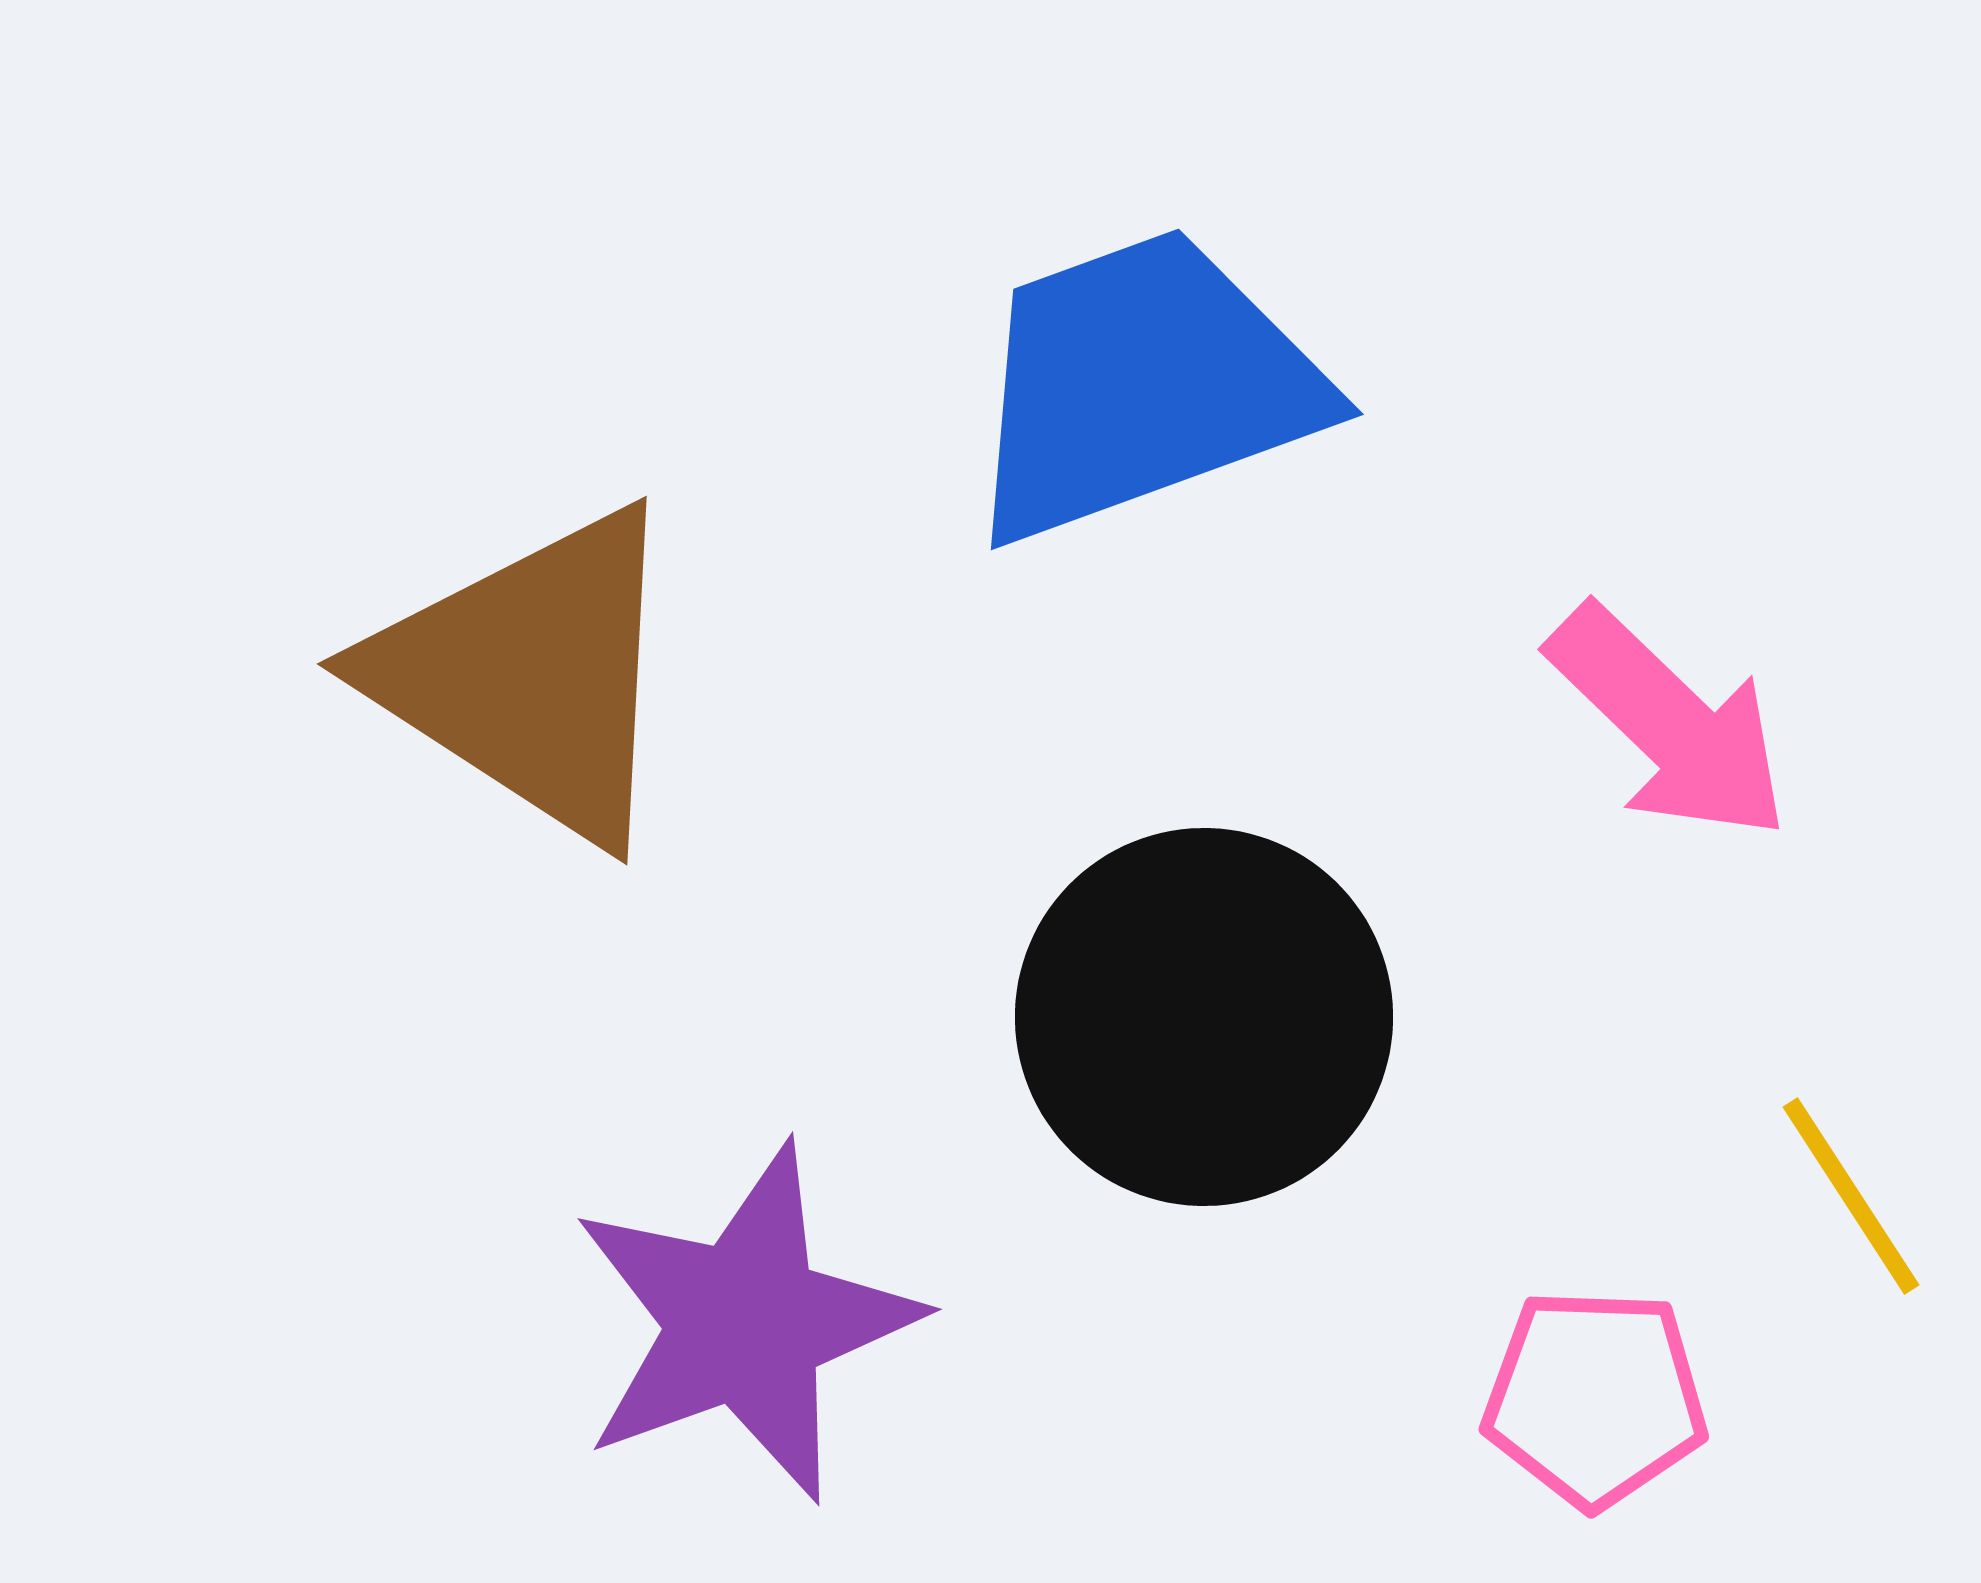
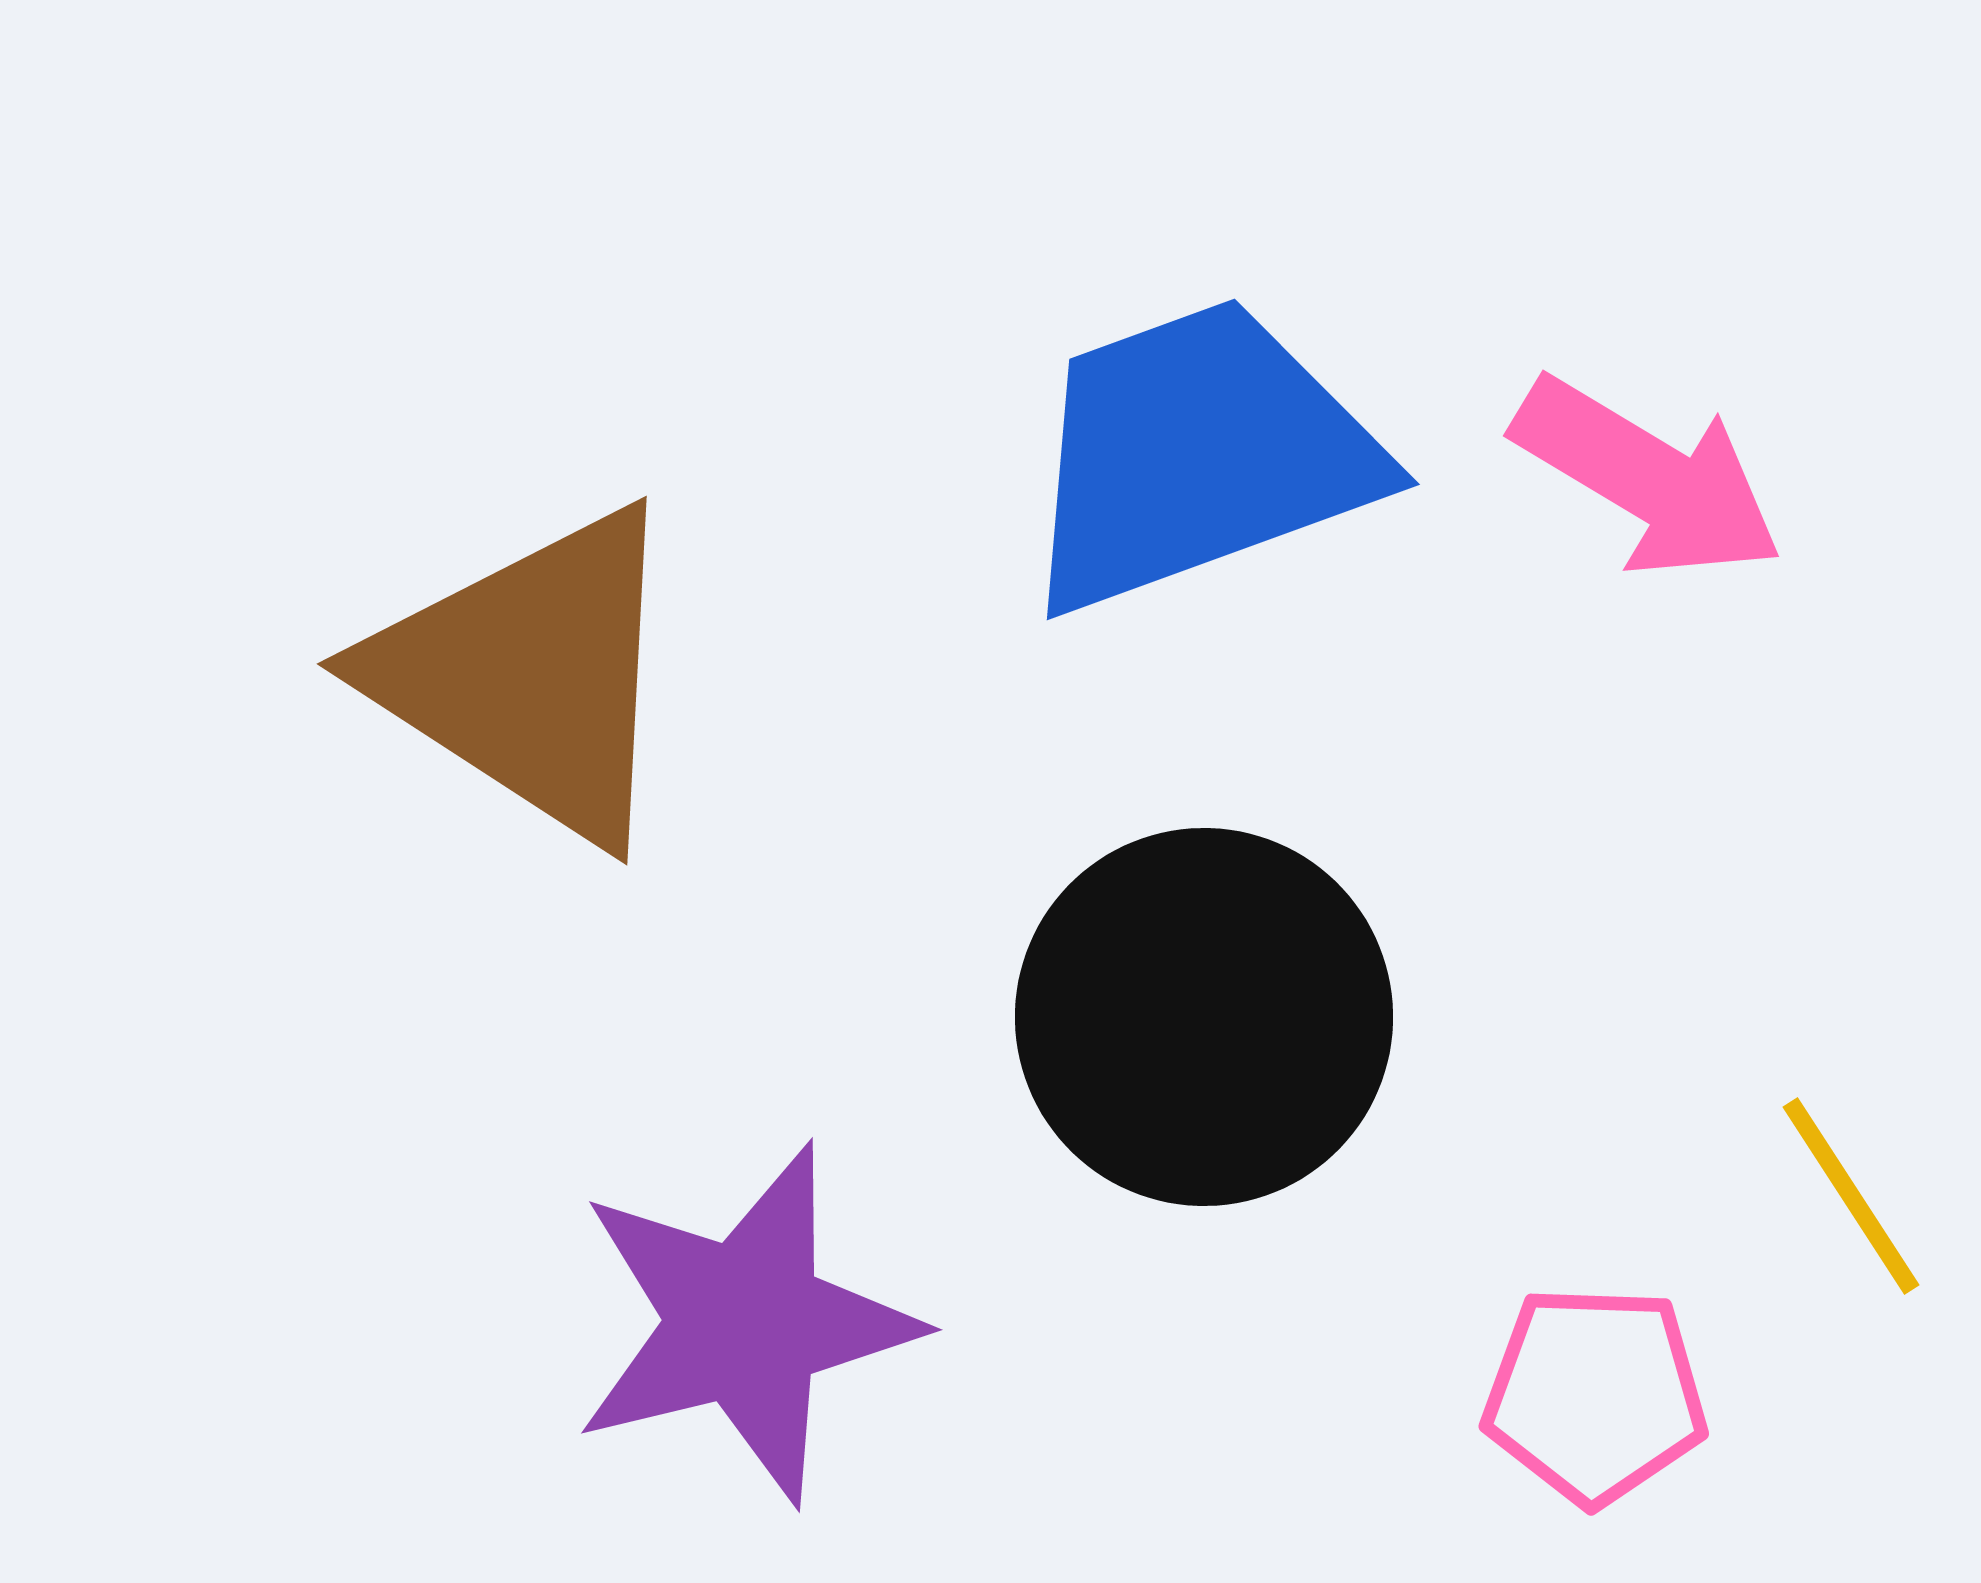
blue trapezoid: moved 56 px right, 70 px down
pink arrow: moved 21 px left, 245 px up; rotated 13 degrees counterclockwise
purple star: rotated 6 degrees clockwise
pink pentagon: moved 3 px up
